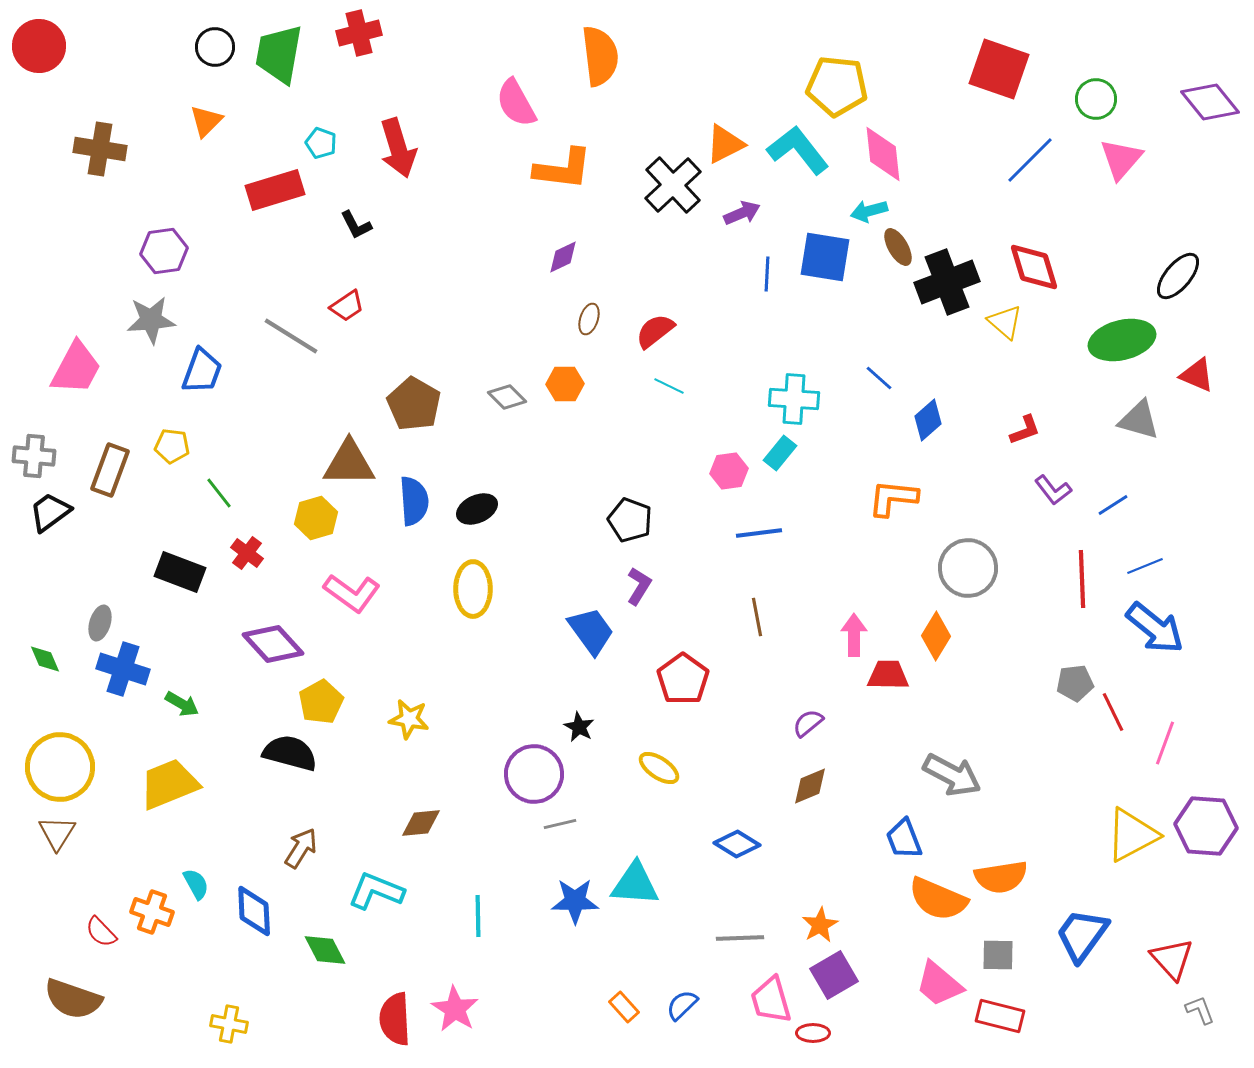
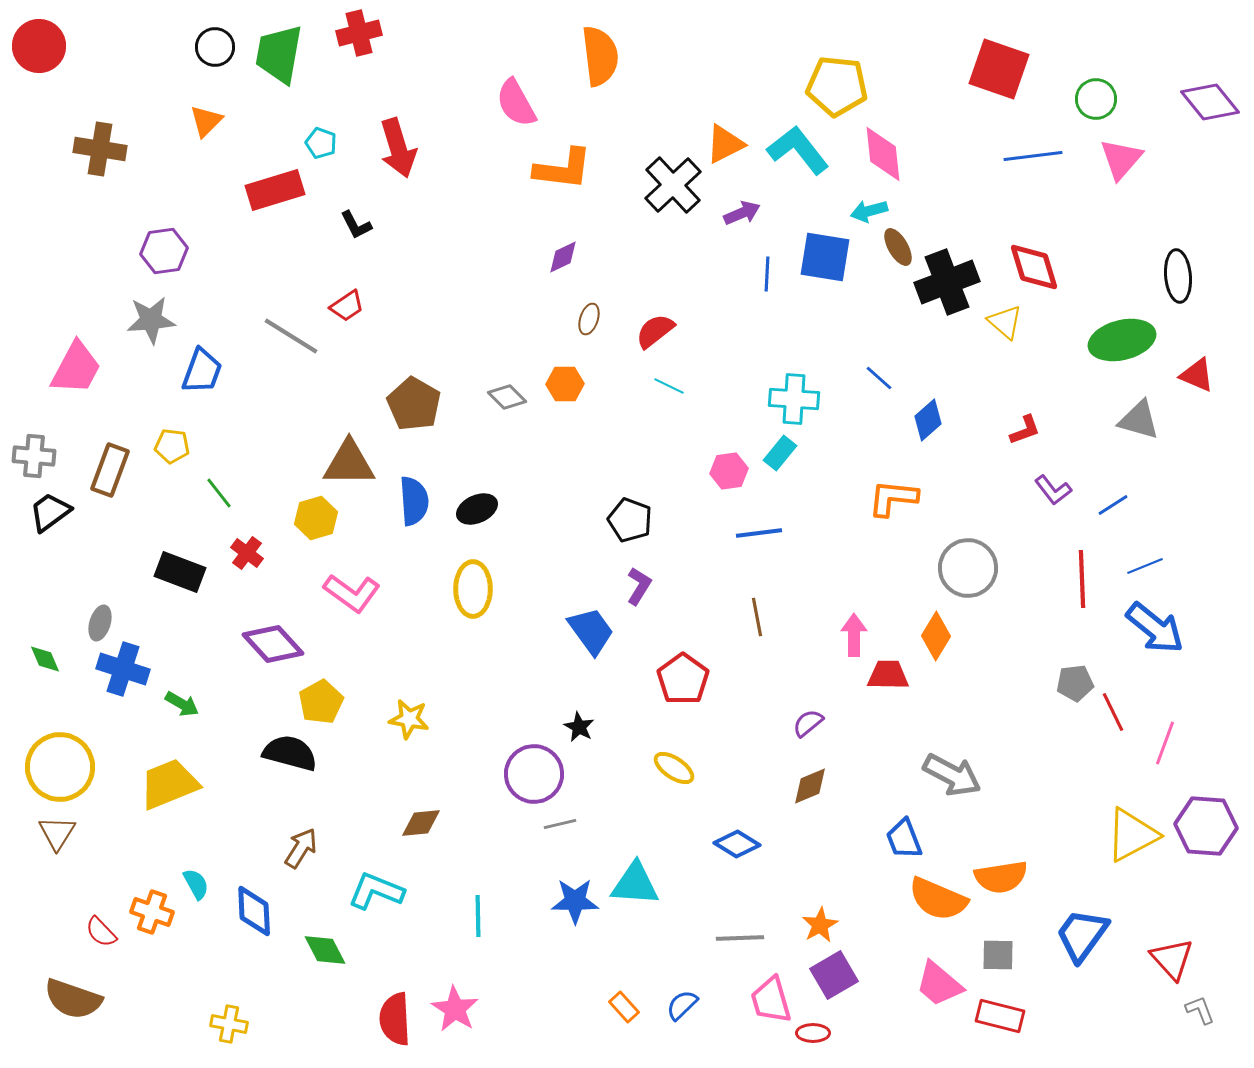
blue line at (1030, 160): moved 3 px right, 4 px up; rotated 38 degrees clockwise
black ellipse at (1178, 276): rotated 45 degrees counterclockwise
yellow ellipse at (659, 768): moved 15 px right
